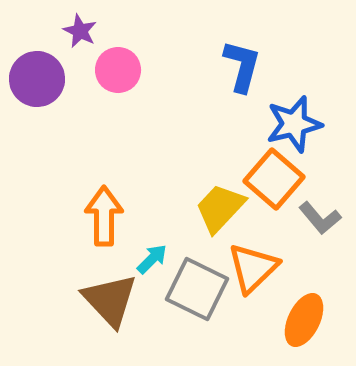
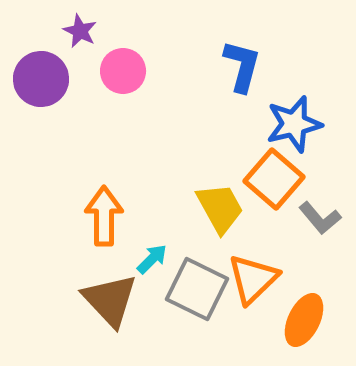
pink circle: moved 5 px right, 1 px down
purple circle: moved 4 px right
yellow trapezoid: rotated 108 degrees clockwise
orange triangle: moved 11 px down
